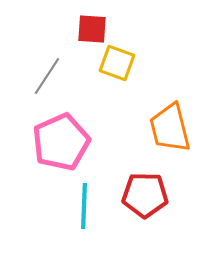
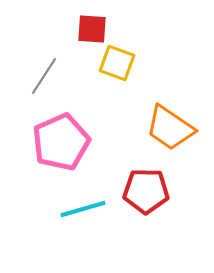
gray line: moved 3 px left
orange trapezoid: rotated 42 degrees counterclockwise
red pentagon: moved 1 px right, 4 px up
cyan line: moved 1 px left, 3 px down; rotated 72 degrees clockwise
